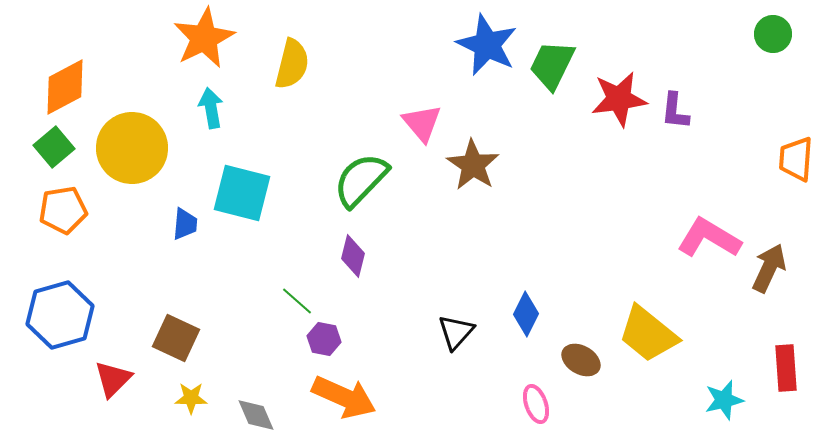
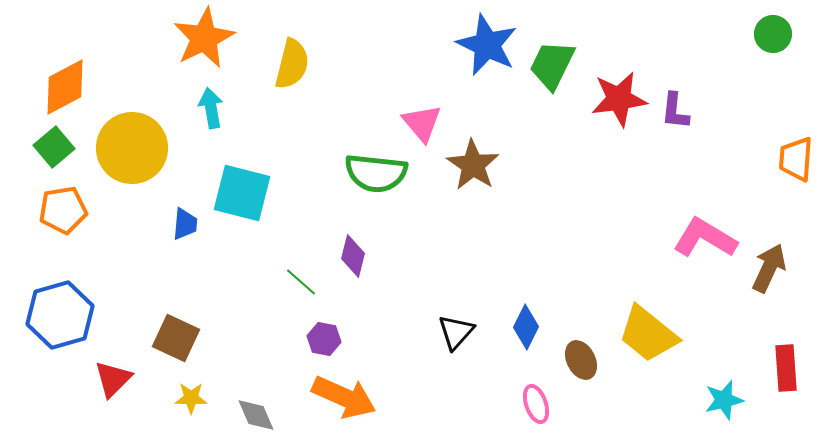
green semicircle: moved 15 px right, 7 px up; rotated 128 degrees counterclockwise
pink L-shape: moved 4 px left
green line: moved 4 px right, 19 px up
blue diamond: moved 13 px down
brown ellipse: rotated 33 degrees clockwise
